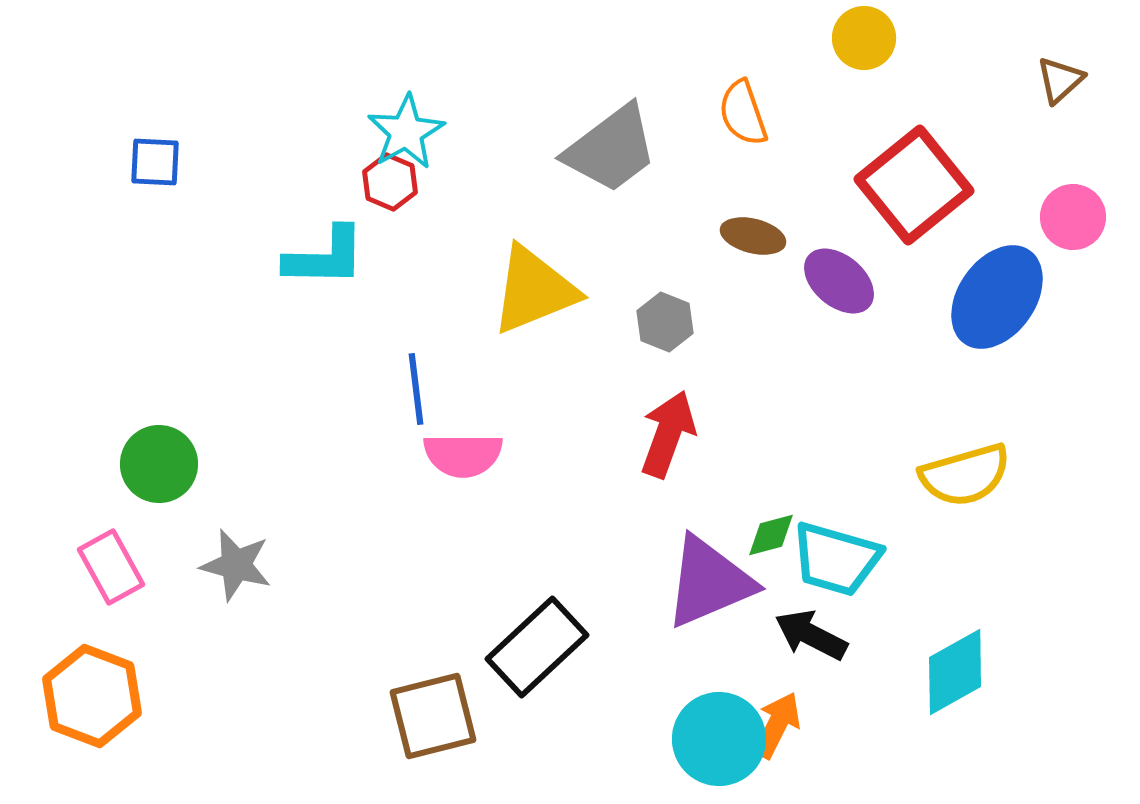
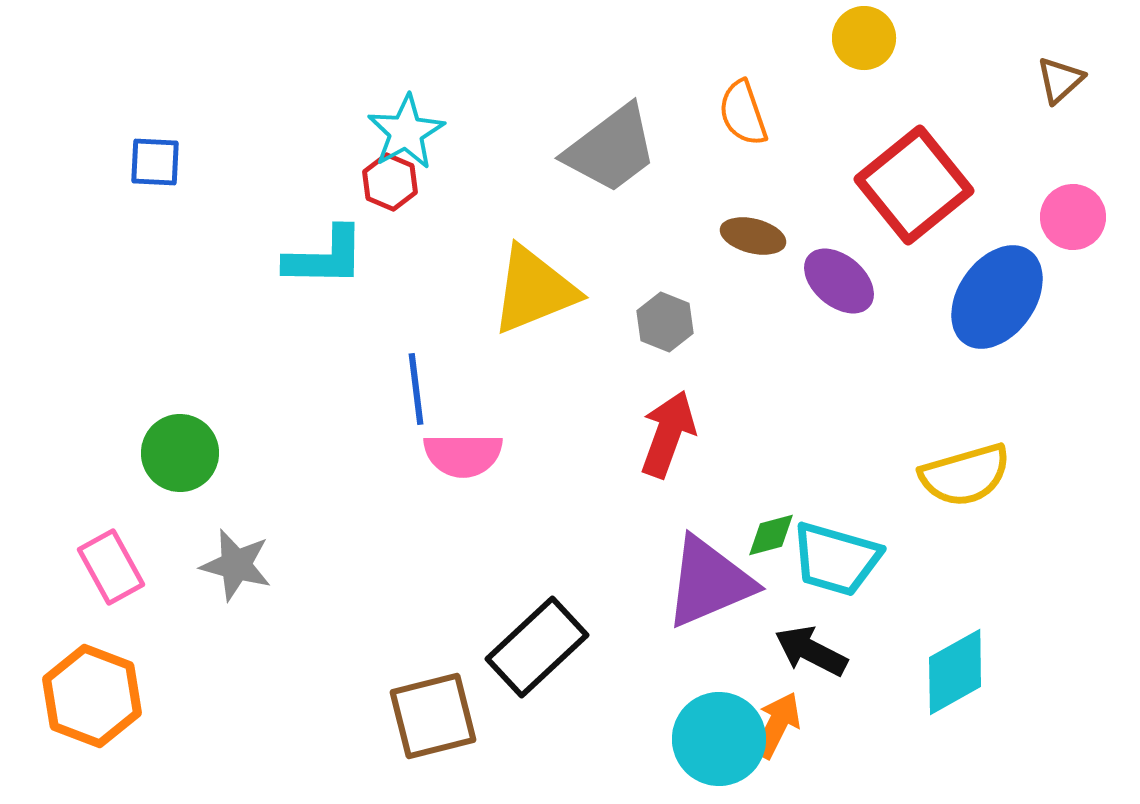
green circle: moved 21 px right, 11 px up
black arrow: moved 16 px down
